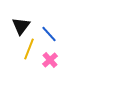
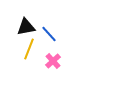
black triangle: moved 5 px right, 1 px down; rotated 42 degrees clockwise
pink cross: moved 3 px right, 1 px down
